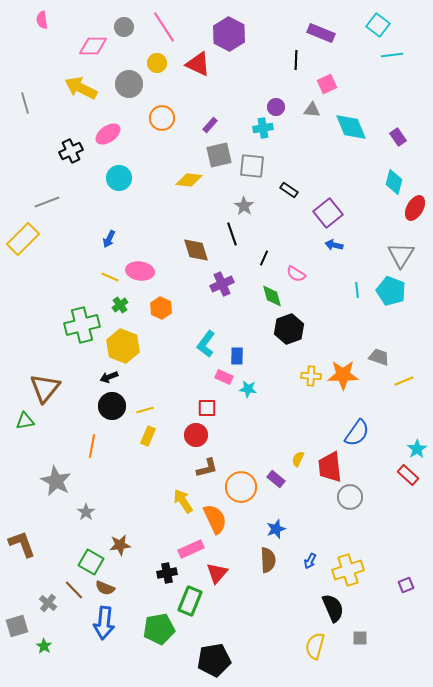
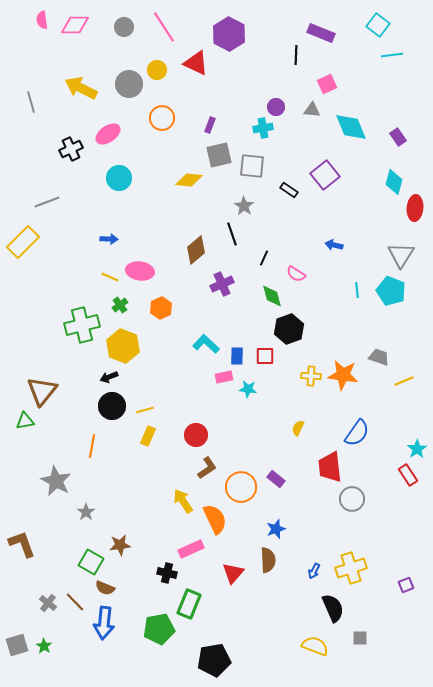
pink diamond at (93, 46): moved 18 px left, 21 px up
black line at (296, 60): moved 5 px up
yellow circle at (157, 63): moved 7 px down
red triangle at (198, 64): moved 2 px left, 1 px up
gray line at (25, 103): moved 6 px right, 1 px up
purple rectangle at (210, 125): rotated 21 degrees counterclockwise
black cross at (71, 151): moved 2 px up
red ellipse at (415, 208): rotated 25 degrees counterclockwise
purple square at (328, 213): moved 3 px left, 38 px up
yellow rectangle at (23, 239): moved 3 px down
blue arrow at (109, 239): rotated 114 degrees counterclockwise
brown diamond at (196, 250): rotated 68 degrees clockwise
orange hexagon at (161, 308): rotated 10 degrees clockwise
cyan L-shape at (206, 344): rotated 96 degrees clockwise
orange star at (343, 375): rotated 8 degrees clockwise
pink rectangle at (224, 377): rotated 36 degrees counterclockwise
brown triangle at (45, 388): moved 3 px left, 3 px down
red square at (207, 408): moved 58 px right, 52 px up
yellow semicircle at (298, 459): moved 31 px up
brown L-shape at (207, 468): rotated 20 degrees counterclockwise
red rectangle at (408, 475): rotated 15 degrees clockwise
gray circle at (350, 497): moved 2 px right, 2 px down
blue arrow at (310, 561): moved 4 px right, 10 px down
yellow cross at (348, 570): moved 3 px right, 2 px up
black cross at (167, 573): rotated 24 degrees clockwise
red triangle at (217, 573): moved 16 px right
brown line at (74, 590): moved 1 px right, 12 px down
green rectangle at (190, 601): moved 1 px left, 3 px down
gray square at (17, 626): moved 19 px down
yellow semicircle at (315, 646): rotated 96 degrees clockwise
